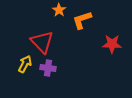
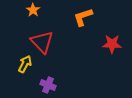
orange star: moved 26 px left
orange L-shape: moved 1 px right, 3 px up
purple cross: moved 17 px down; rotated 14 degrees clockwise
